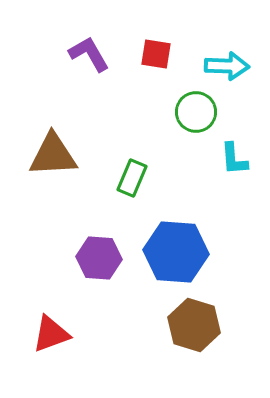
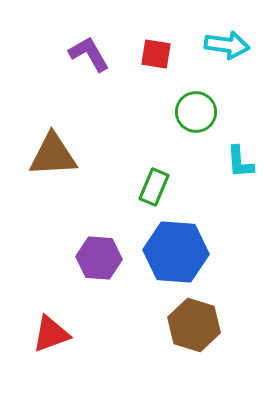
cyan arrow: moved 21 px up; rotated 6 degrees clockwise
cyan L-shape: moved 6 px right, 3 px down
green rectangle: moved 22 px right, 9 px down
